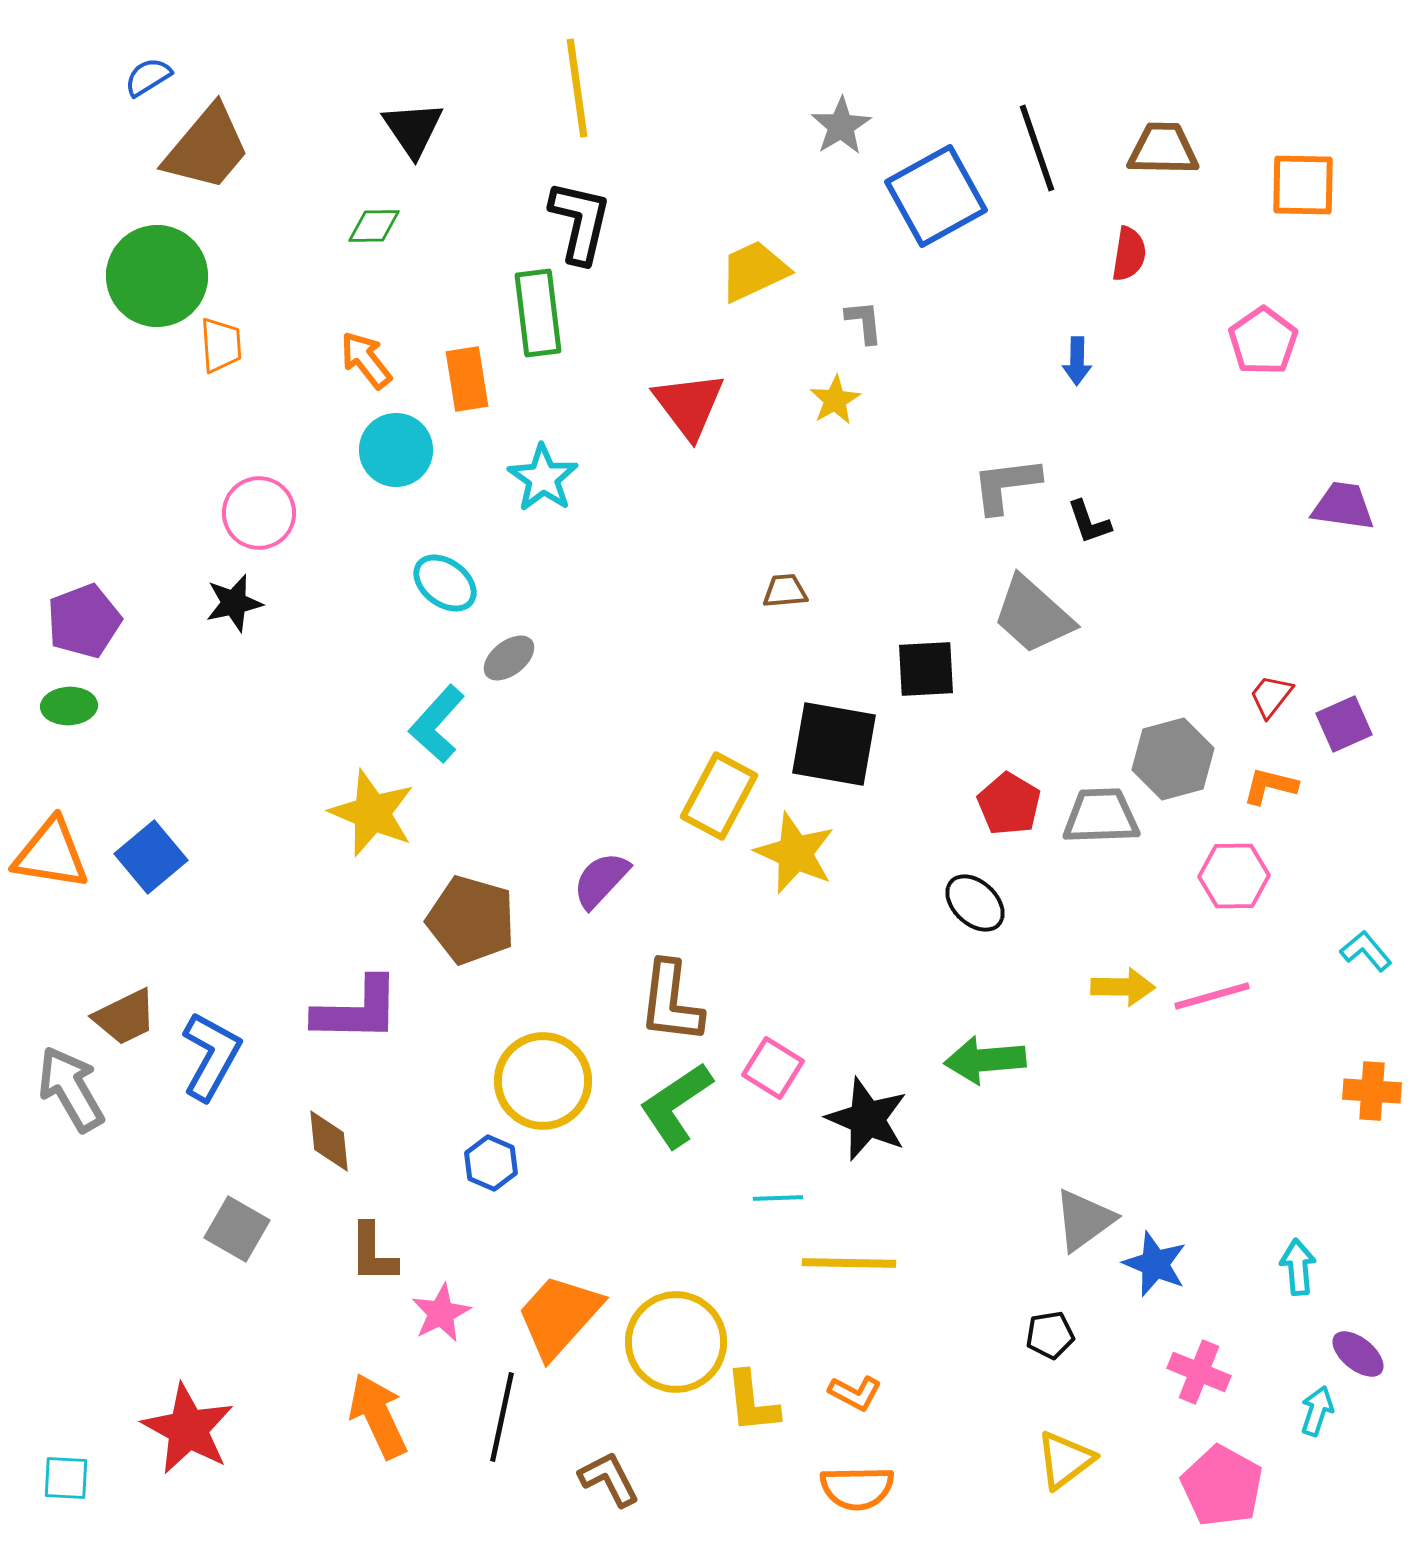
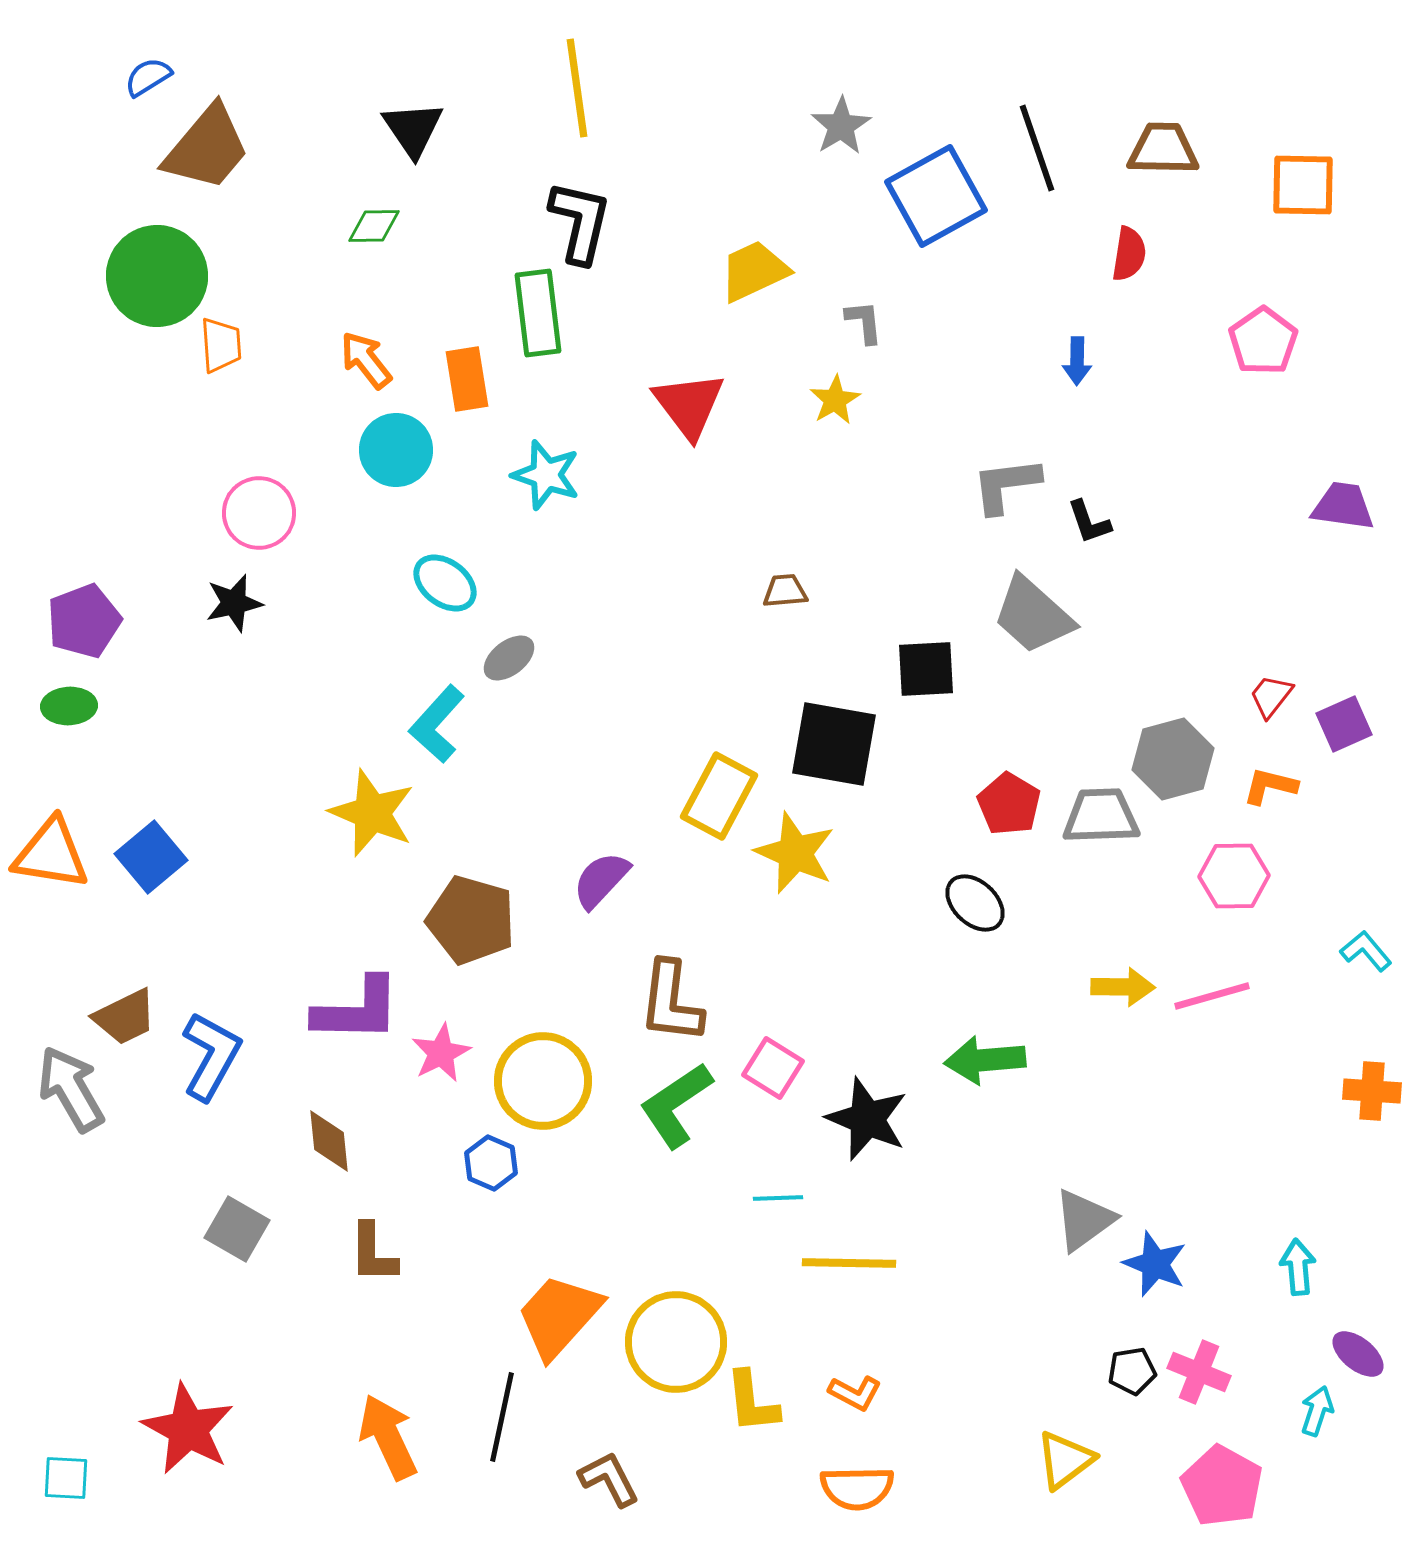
cyan star at (543, 478): moved 3 px right, 3 px up; rotated 16 degrees counterclockwise
pink star at (441, 1313): moved 260 px up
black pentagon at (1050, 1335): moved 82 px right, 36 px down
orange arrow at (378, 1416): moved 10 px right, 21 px down
